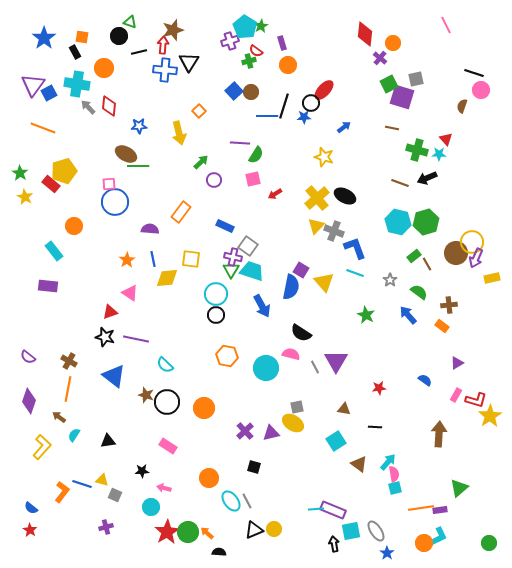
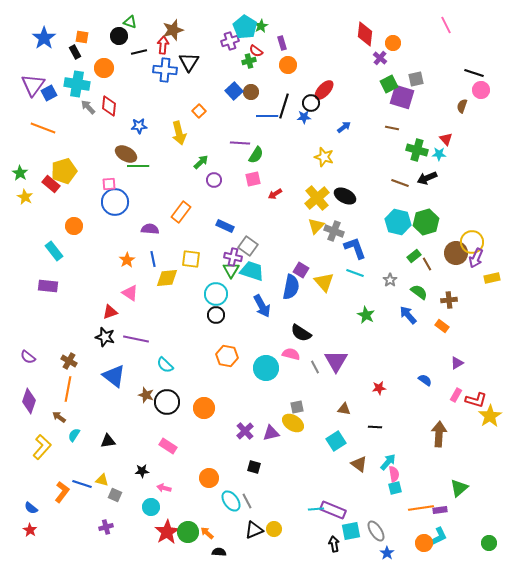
brown cross at (449, 305): moved 5 px up
